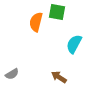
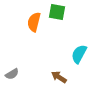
orange semicircle: moved 2 px left
cyan semicircle: moved 5 px right, 10 px down
